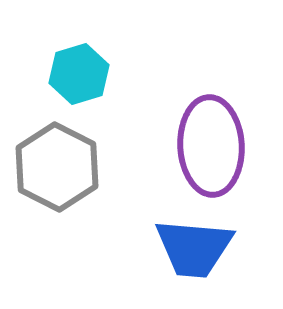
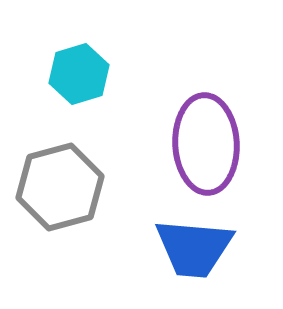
purple ellipse: moved 5 px left, 2 px up
gray hexagon: moved 3 px right, 20 px down; rotated 18 degrees clockwise
